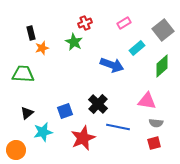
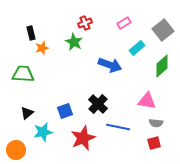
blue arrow: moved 2 px left
